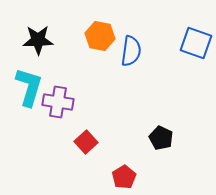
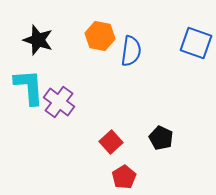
black star: rotated 20 degrees clockwise
cyan L-shape: rotated 21 degrees counterclockwise
purple cross: moved 1 px right; rotated 28 degrees clockwise
red square: moved 25 px right
